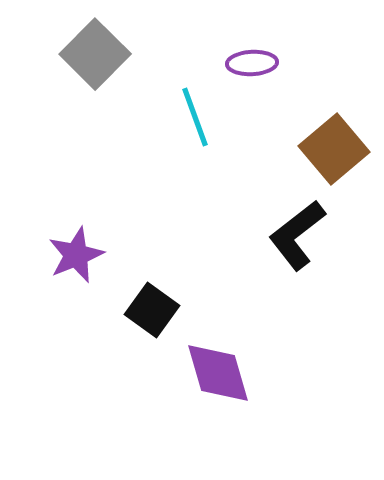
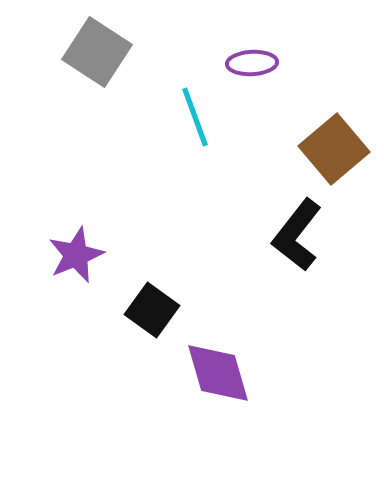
gray square: moved 2 px right, 2 px up; rotated 12 degrees counterclockwise
black L-shape: rotated 14 degrees counterclockwise
